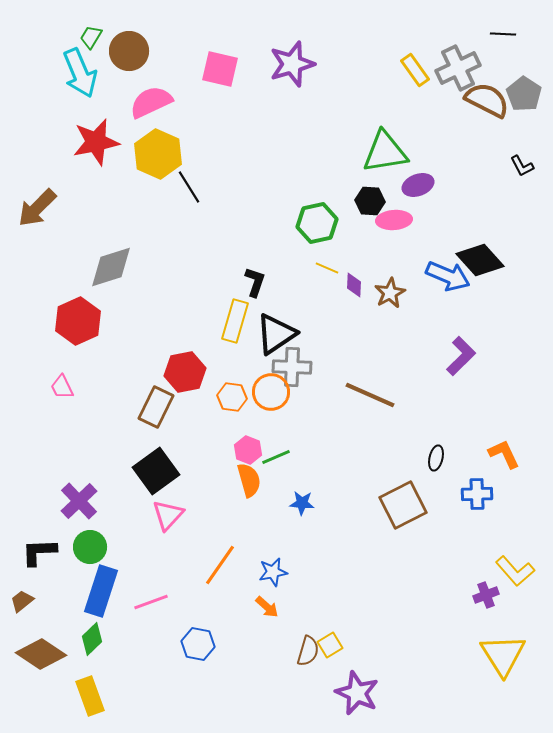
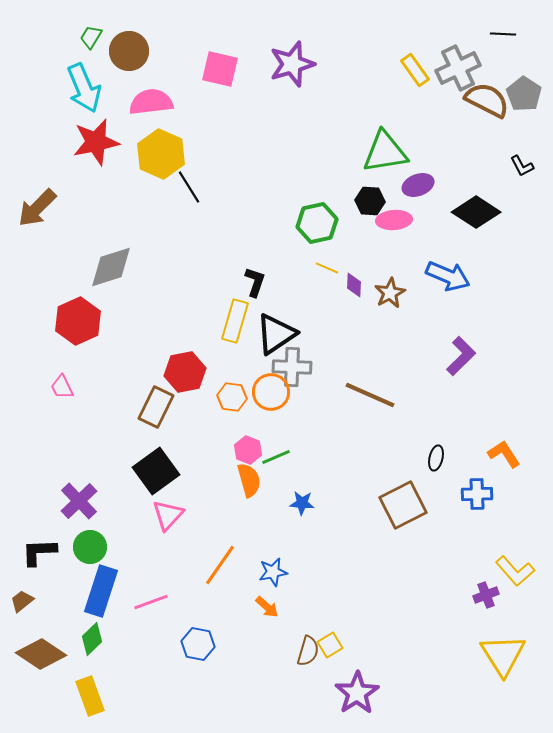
cyan arrow at (80, 73): moved 4 px right, 15 px down
pink semicircle at (151, 102): rotated 18 degrees clockwise
yellow hexagon at (158, 154): moved 3 px right
black diamond at (480, 260): moved 4 px left, 48 px up; rotated 15 degrees counterclockwise
orange L-shape at (504, 454): rotated 8 degrees counterclockwise
purple star at (357, 693): rotated 15 degrees clockwise
